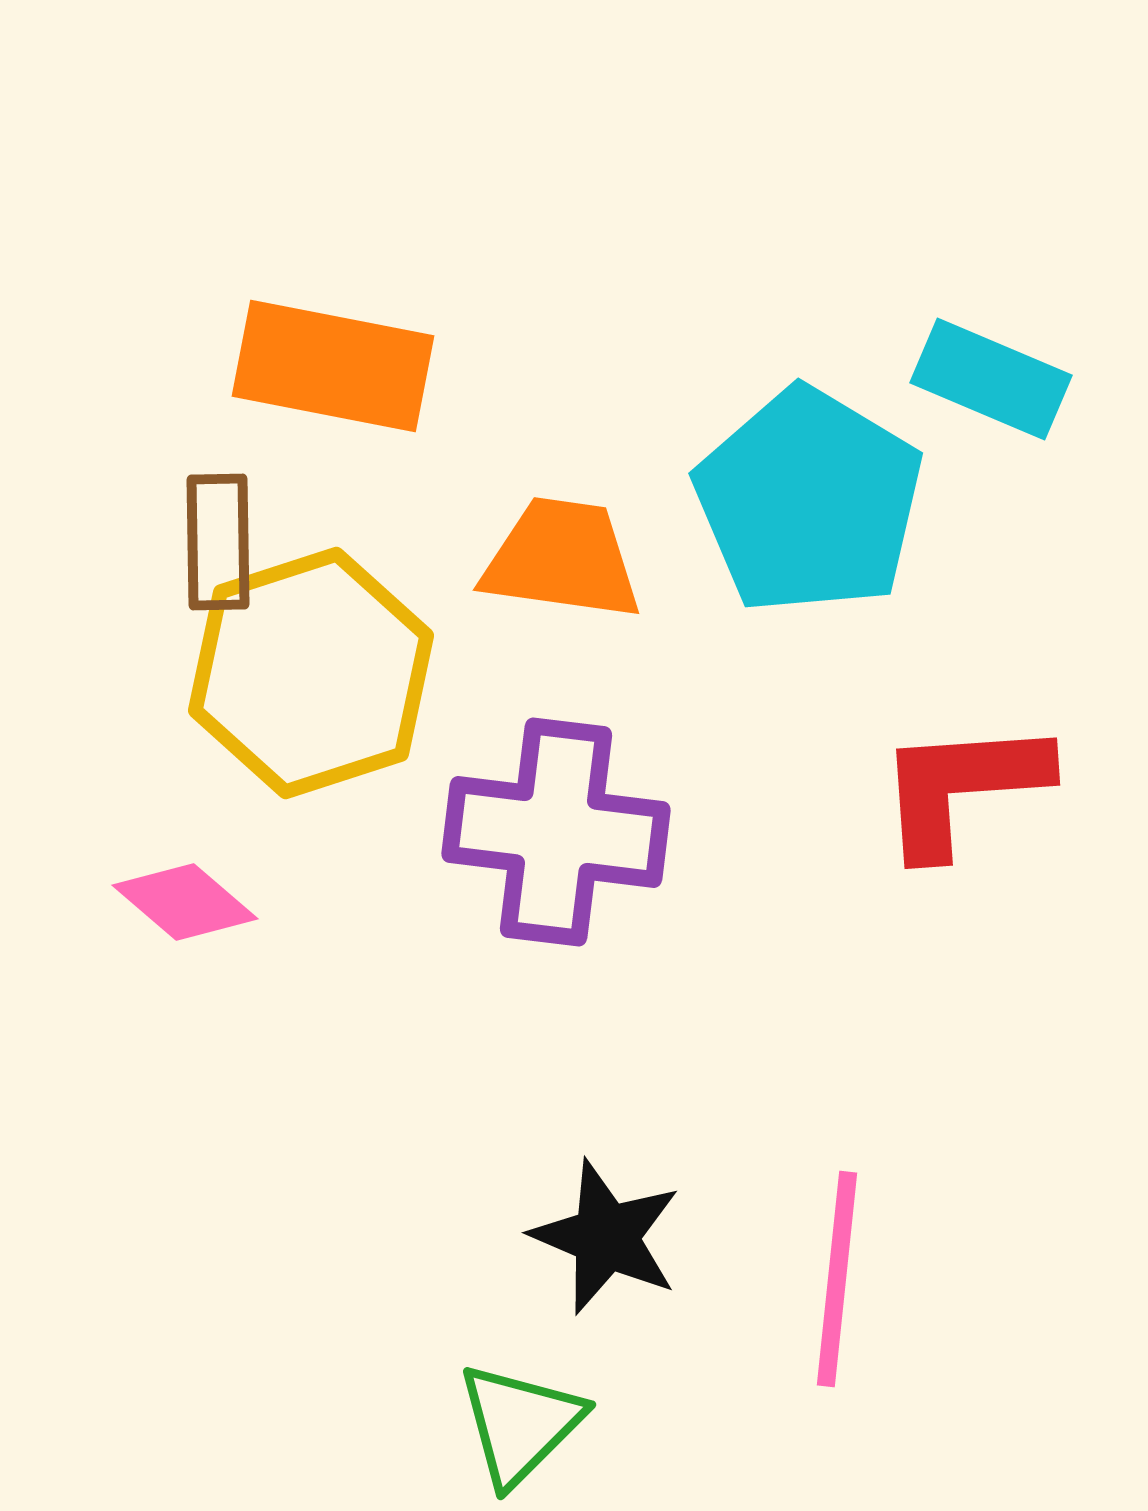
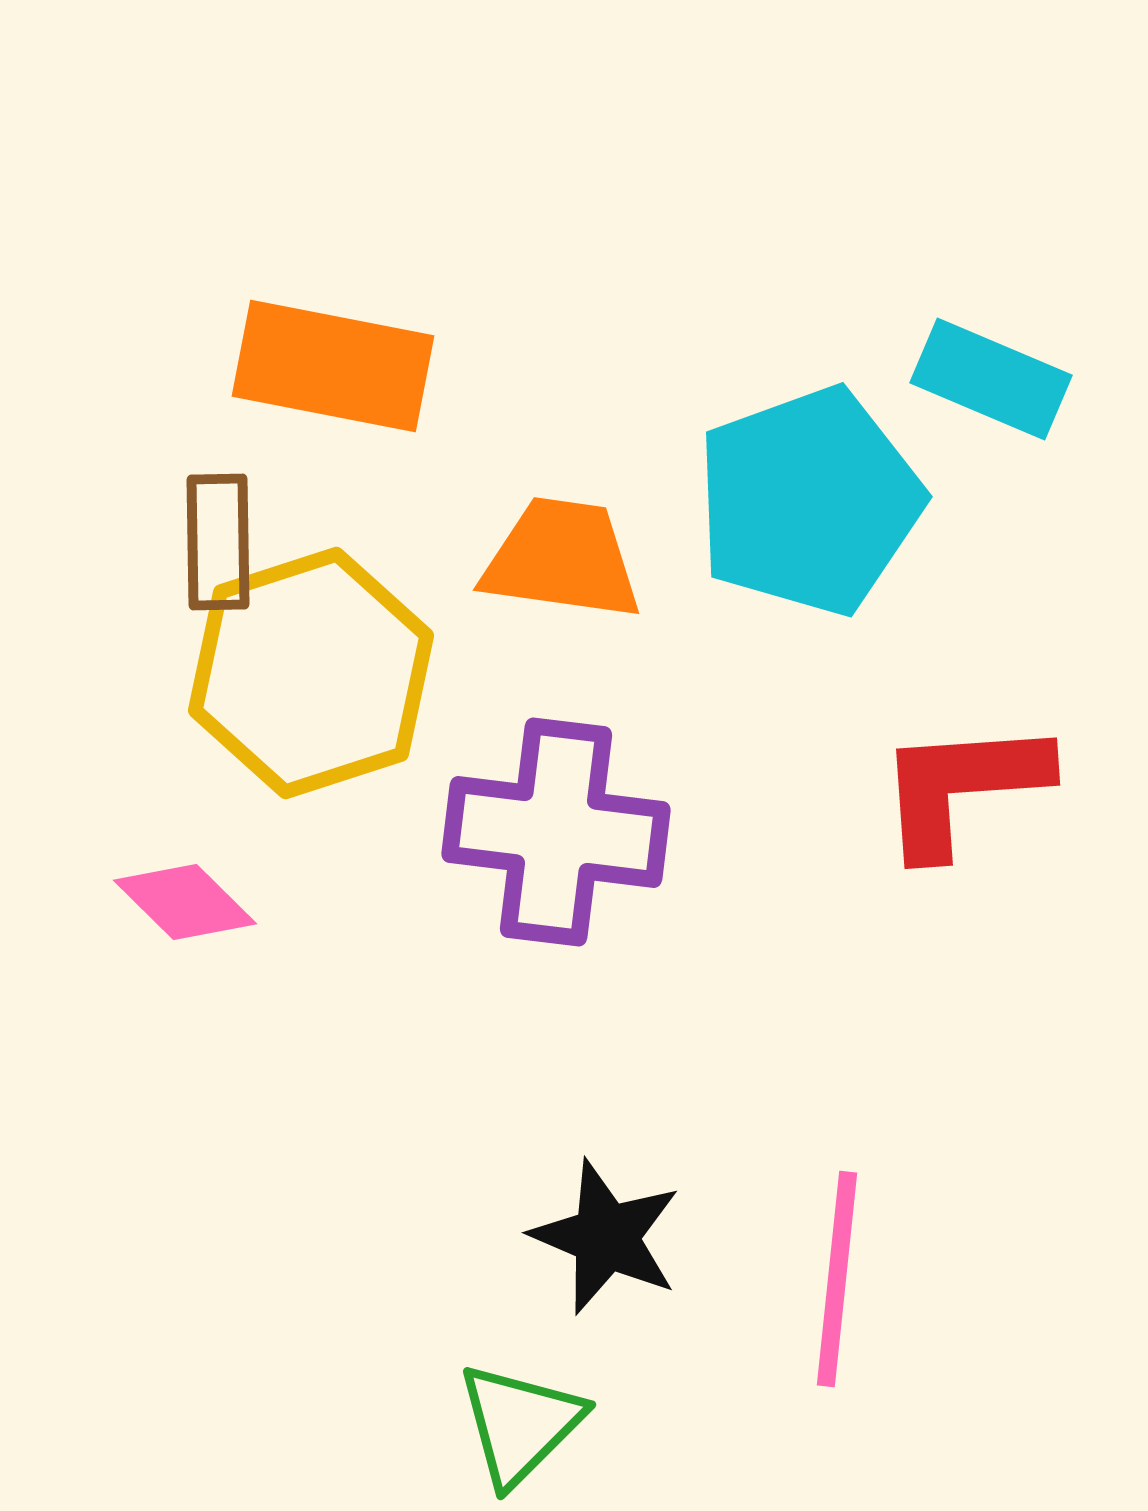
cyan pentagon: rotated 21 degrees clockwise
pink diamond: rotated 4 degrees clockwise
